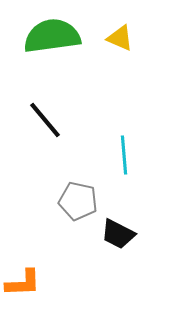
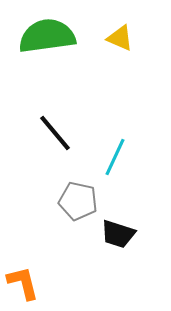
green semicircle: moved 5 px left
black line: moved 10 px right, 13 px down
cyan line: moved 9 px left, 2 px down; rotated 30 degrees clockwise
black trapezoid: rotated 9 degrees counterclockwise
orange L-shape: rotated 102 degrees counterclockwise
